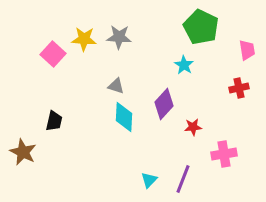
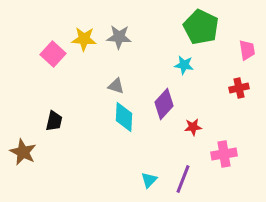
cyan star: rotated 24 degrees counterclockwise
